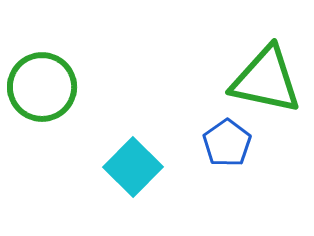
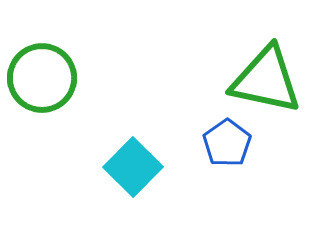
green circle: moved 9 px up
